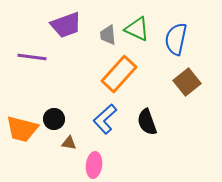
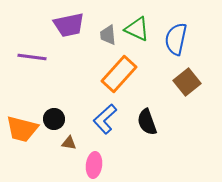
purple trapezoid: moved 3 px right; rotated 8 degrees clockwise
